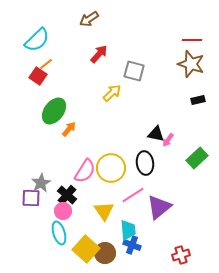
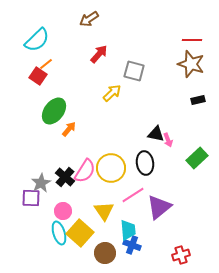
pink arrow: rotated 56 degrees counterclockwise
black cross: moved 2 px left, 18 px up
yellow square: moved 6 px left, 16 px up
